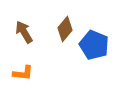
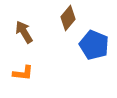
brown diamond: moved 3 px right, 11 px up
